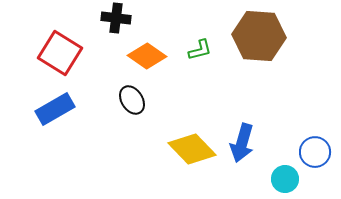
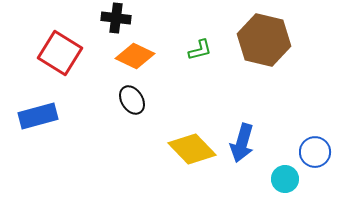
brown hexagon: moved 5 px right, 4 px down; rotated 9 degrees clockwise
orange diamond: moved 12 px left; rotated 9 degrees counterclockwise
blue rectangle: moved 17 px left, 7 px down; rotated 15 degrees clockwise
